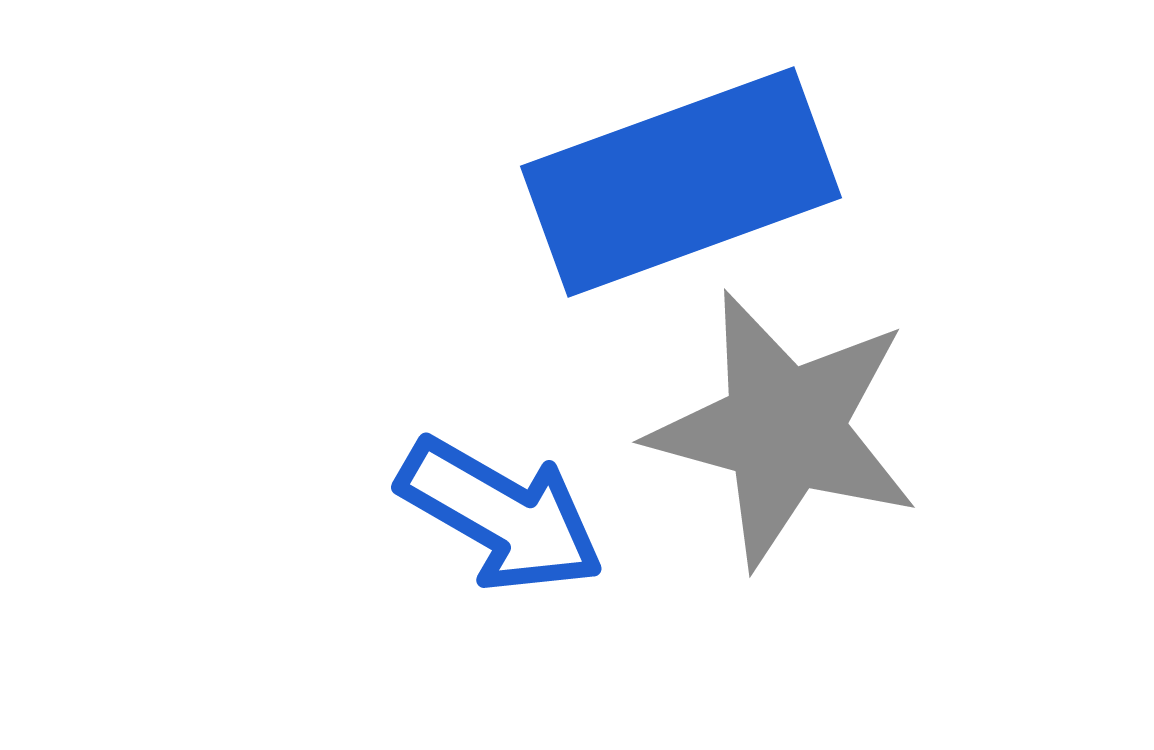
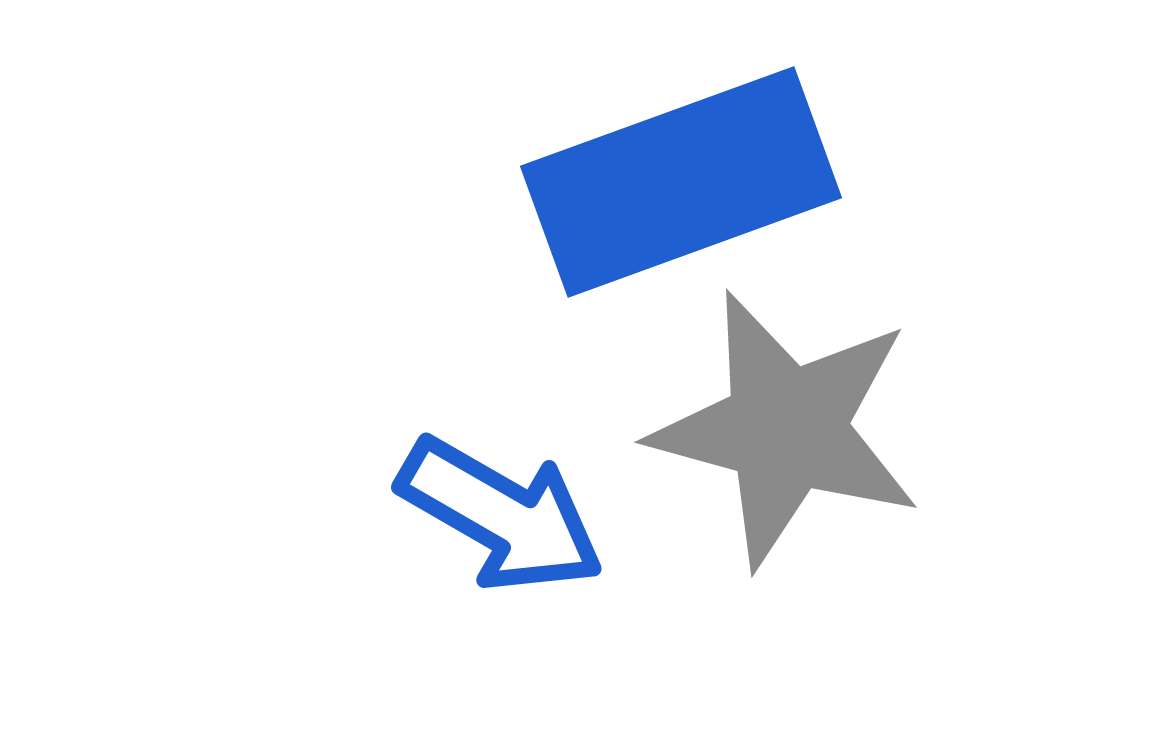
gray star: moved 2 px right
